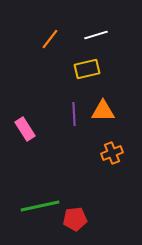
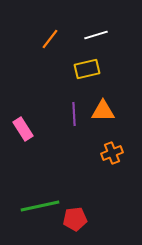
pink rectangle: moved 2 px left
